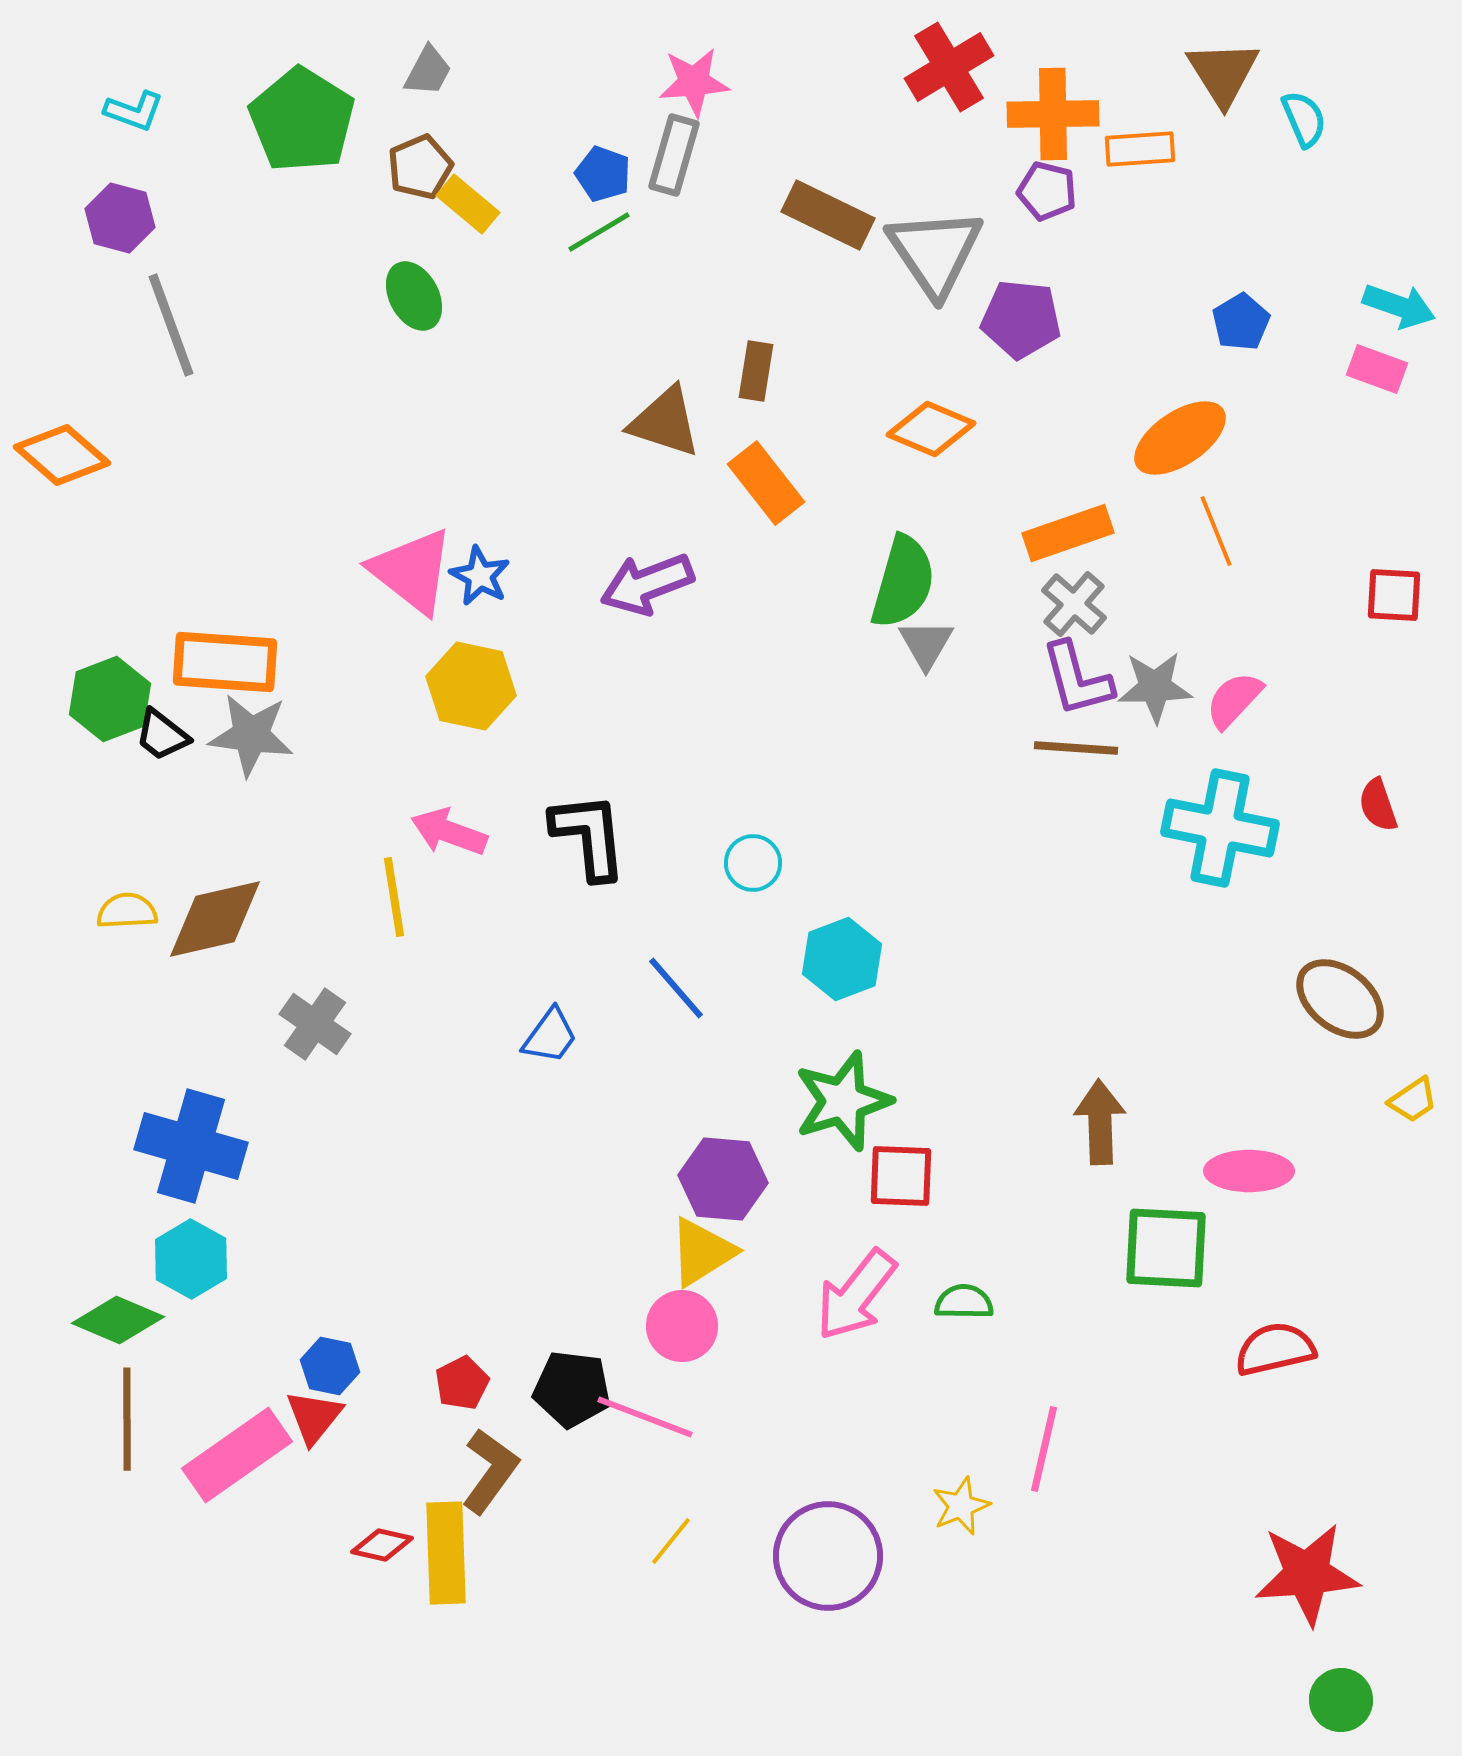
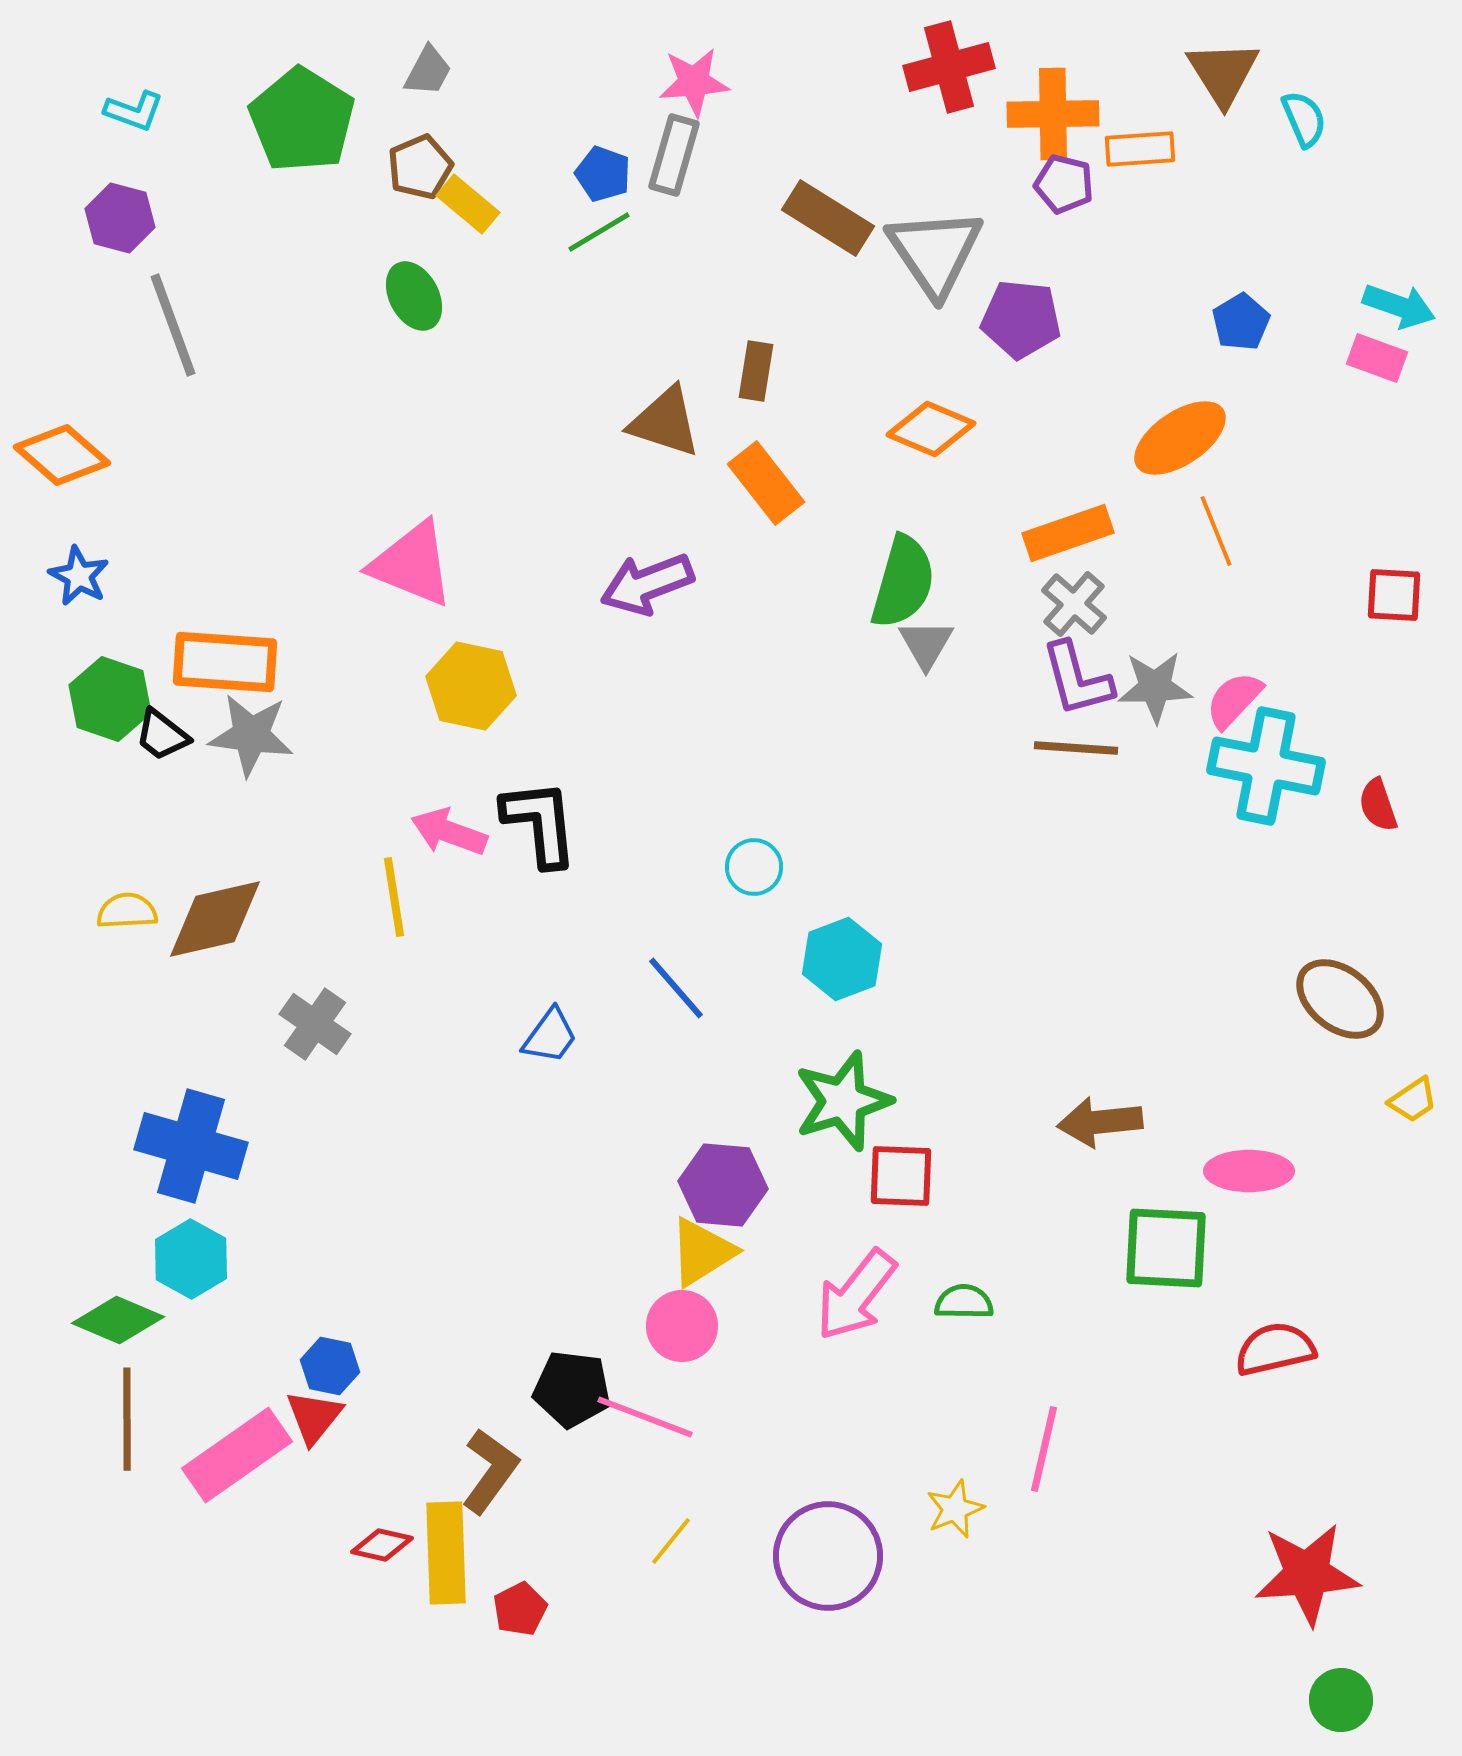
red cross at (949, 67): rotated 16 degrees clockwise
purple pentagon at (1047, 191): moved 17 px right, 7 px up
brown rectangle at (828, 215): moved 3 px down; rotated 6 degrees clockwise
gray line at (171, 325): moved 2 px right
pink rectangle at (1377, 369): moved 11 px up
pink triangle at (412, 571): moved 7 px up; rotated 16 degrees counterclockwise
blue star at (480, 576): moved 401 px left
green hexagon at (110, 699): rotated 20 degrees counterclockwise
cyan cross at (1220, 828): moved 46 px right, 62 px up
black L-shape at (589, 836): moved 49 px left, 13 px up
cyan circle at (753, 863): moved 1 px right, 4 px down
brown arrow at (1100, 1122): rotated 94 degrees counterclockwise
purple hexagon at (723, 1179): moved 6 px down
red pentagon at (462, 1383): moved 58 px right, 226 px down
yellow star at (961, 1506): moved 6 px left, 3 px down
